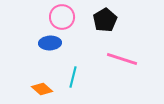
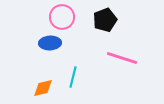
black pentagon: rotated 10 degrees clockwise
pink line: moved 1 px up
orange diamond: moved 1 px right, 1 px up; rotated 55 degrees counterclockwise
